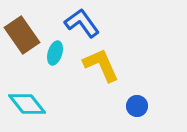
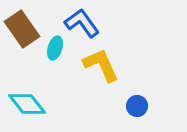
brown rectangle: moved 6 px up
cyan ellipse: moved 5 px up
